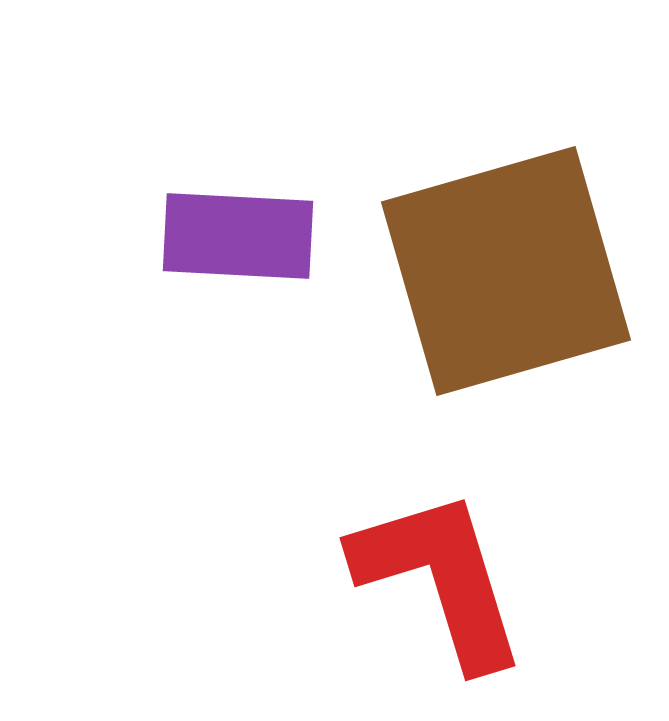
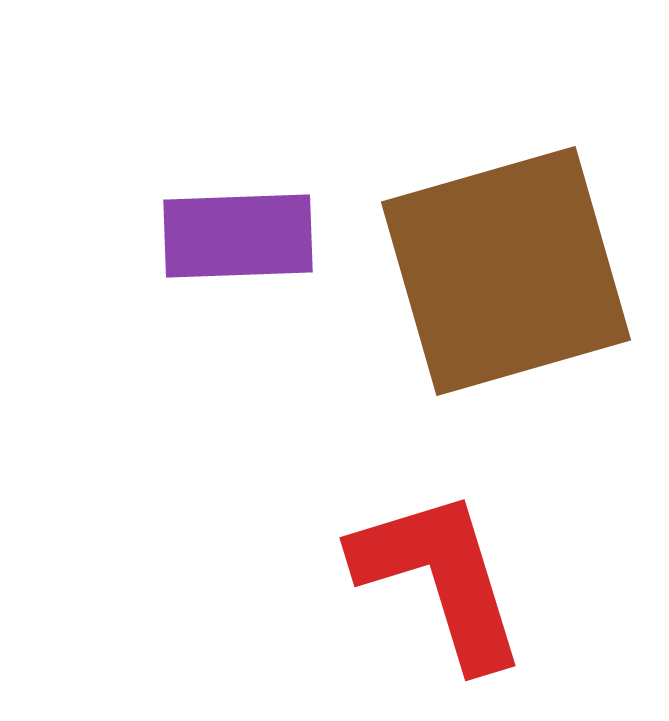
purple rectangle: rotated 5 degrees counterclockwise
